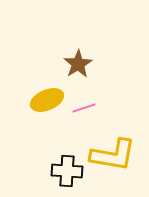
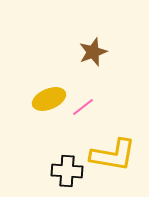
brown star: moved 15 px right, 12 px up; rotated 12 degrees clockwise
yellow ellipse: moved 2 px right, 1 px up
pink line: moved 1 px left, 1 px up; rotated 20 degrees counterclockwise
